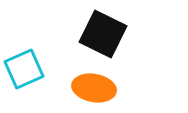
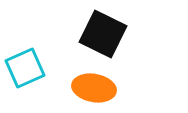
cyan square: moved 1 px right, 1 px up
